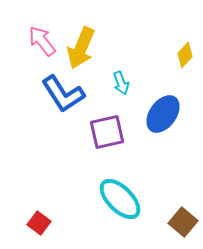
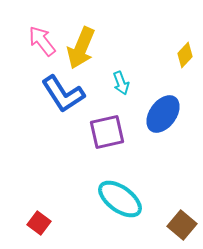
cyan ellipse: rotated 9 degrees counterclockwise
brown square: moved 1 px left, 3 px down
